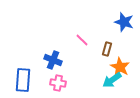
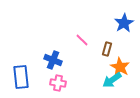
blue star: moved 1 px down; rotated 24 degrees clockwise
blue rectangle: moved 2 px left, 3 px up; rotated 10 degrees counterclockwise
